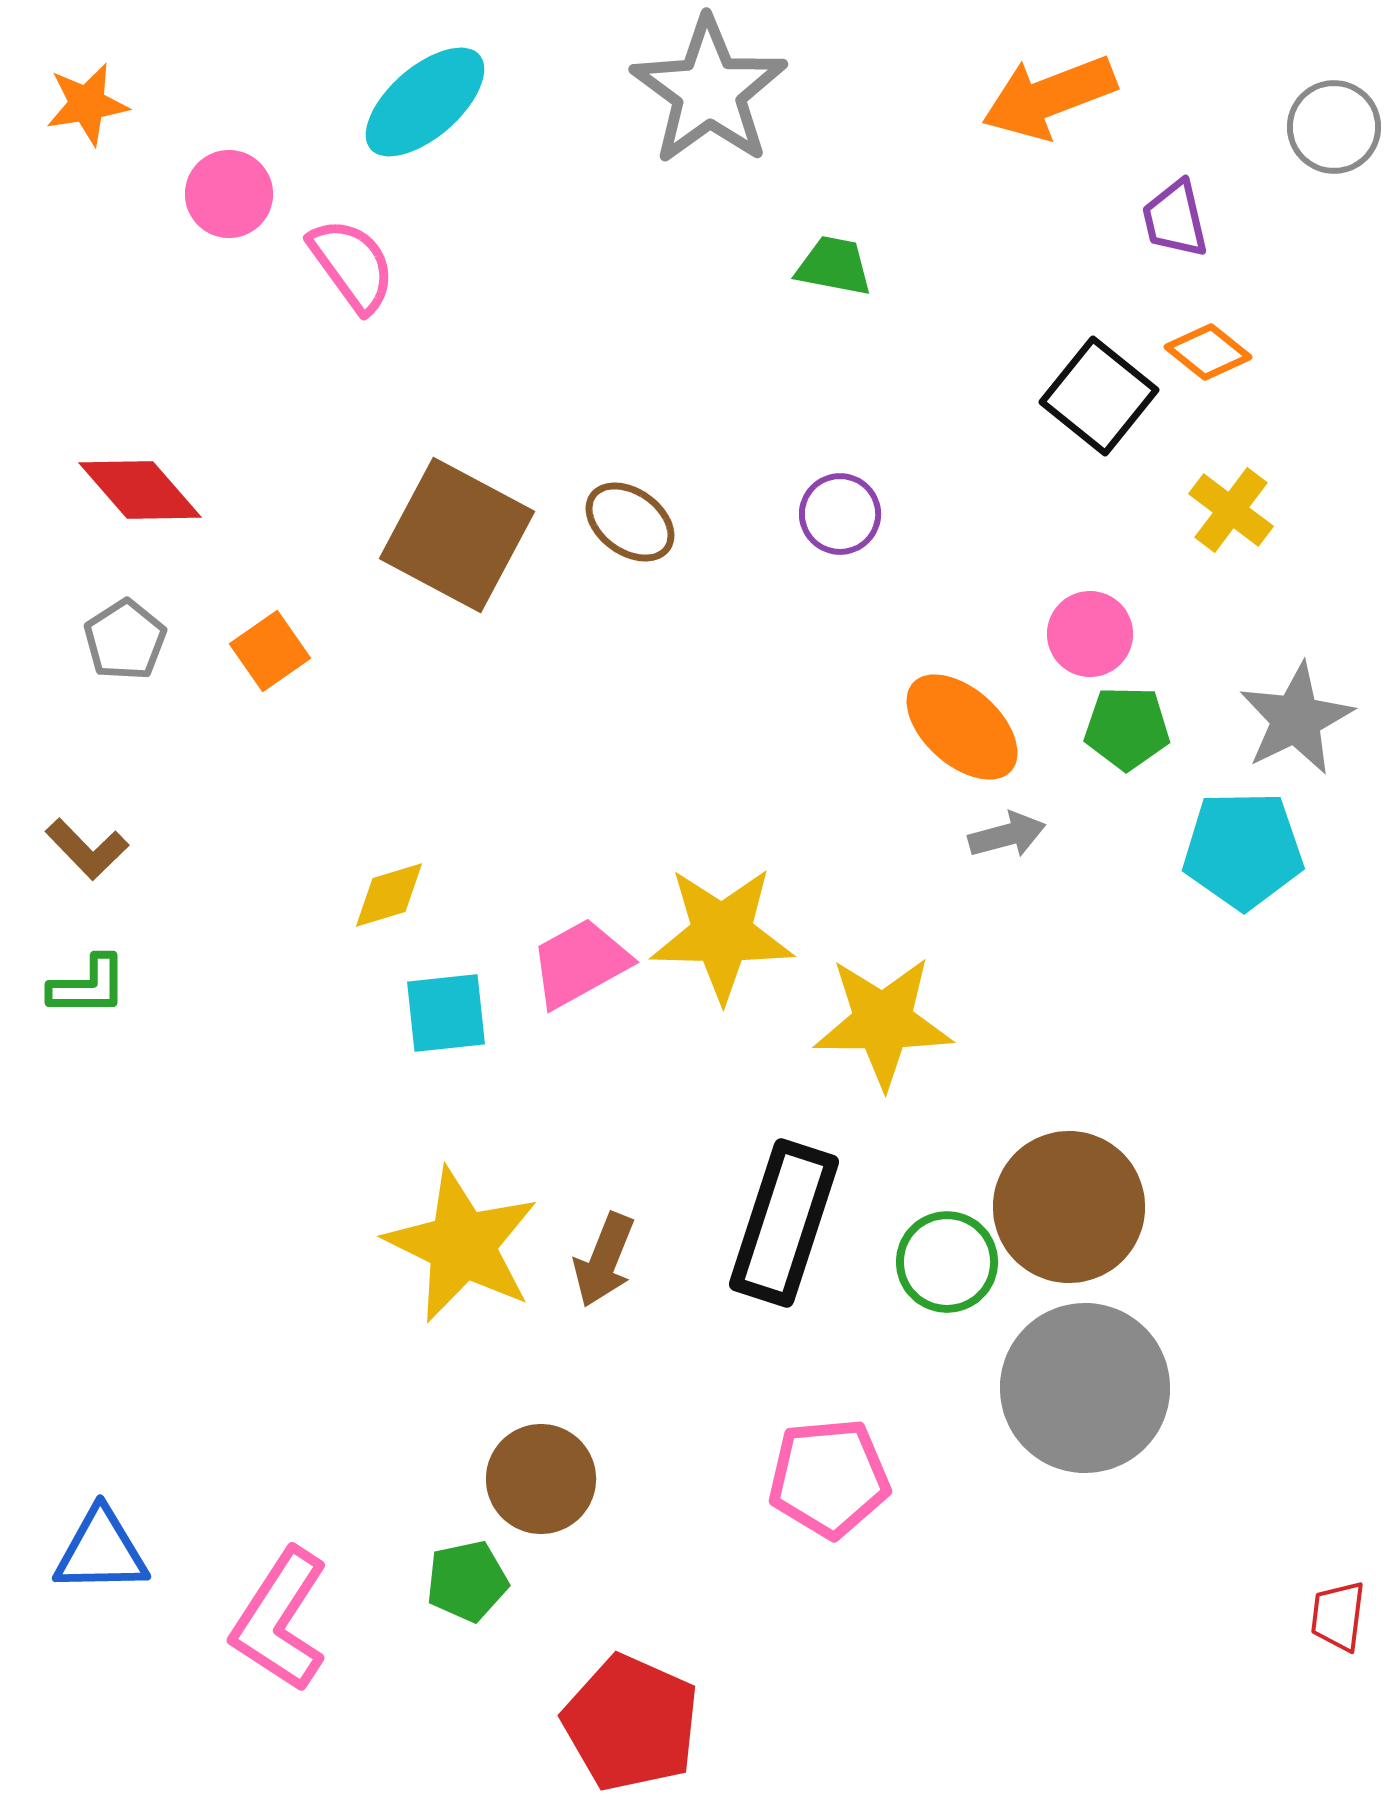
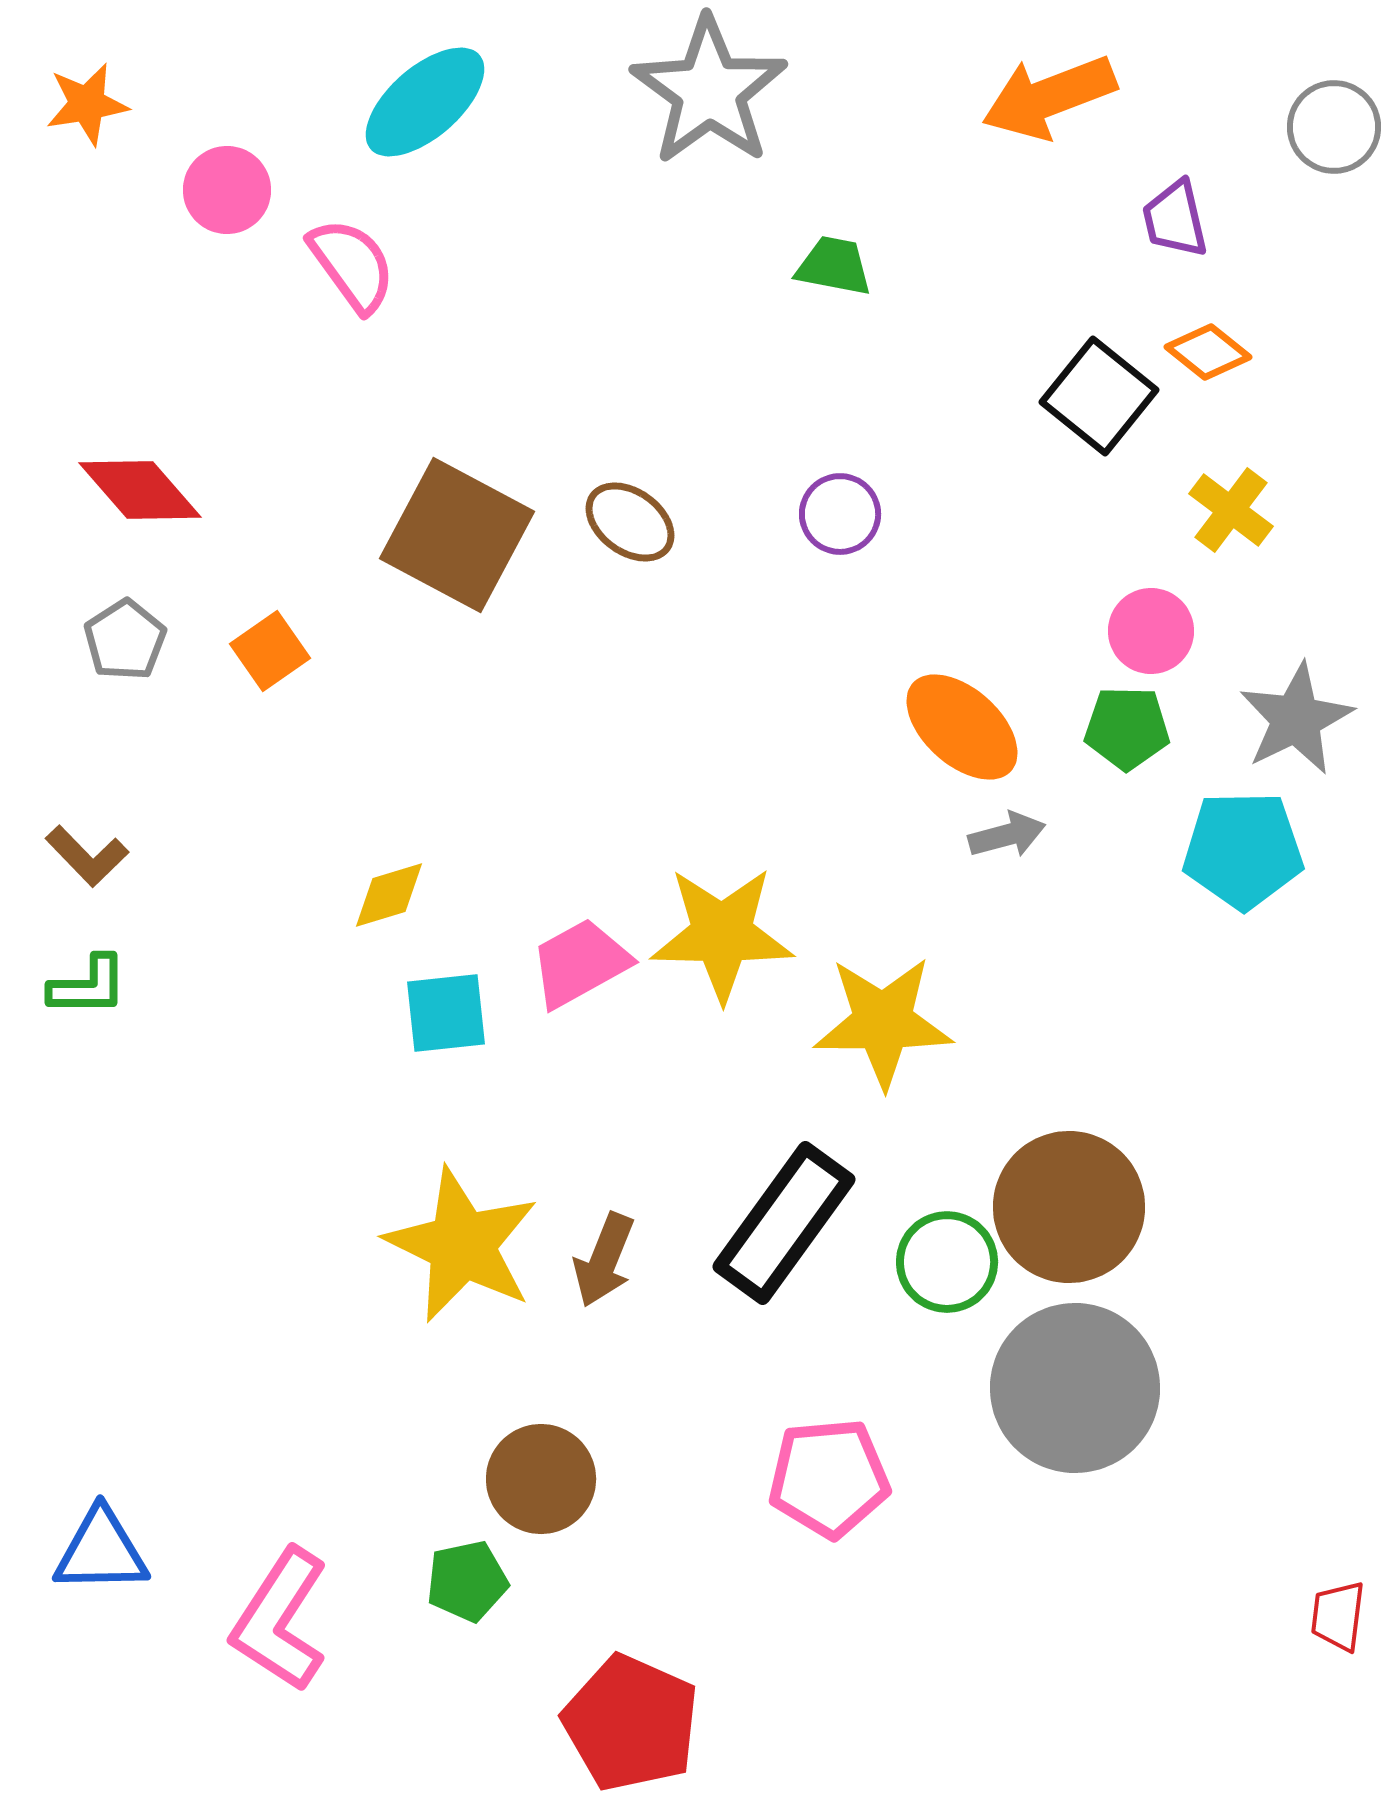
pink circle at (229, 194): moved 2 px left, 4 px up
pink circle at (1090, 634): moved 61 px right, 3 px up
brown L-shape at (87, 849): moved 7 px down
black rectangle at (784, 1223): rotated 18 degrees clockwise
gray circle at (1085, 1388): moved 10 px left
